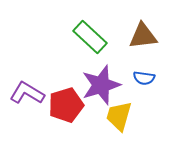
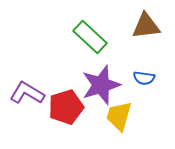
brown triangle: moved 3 px right, 10 px up
red pentagon: moved 2 px down
